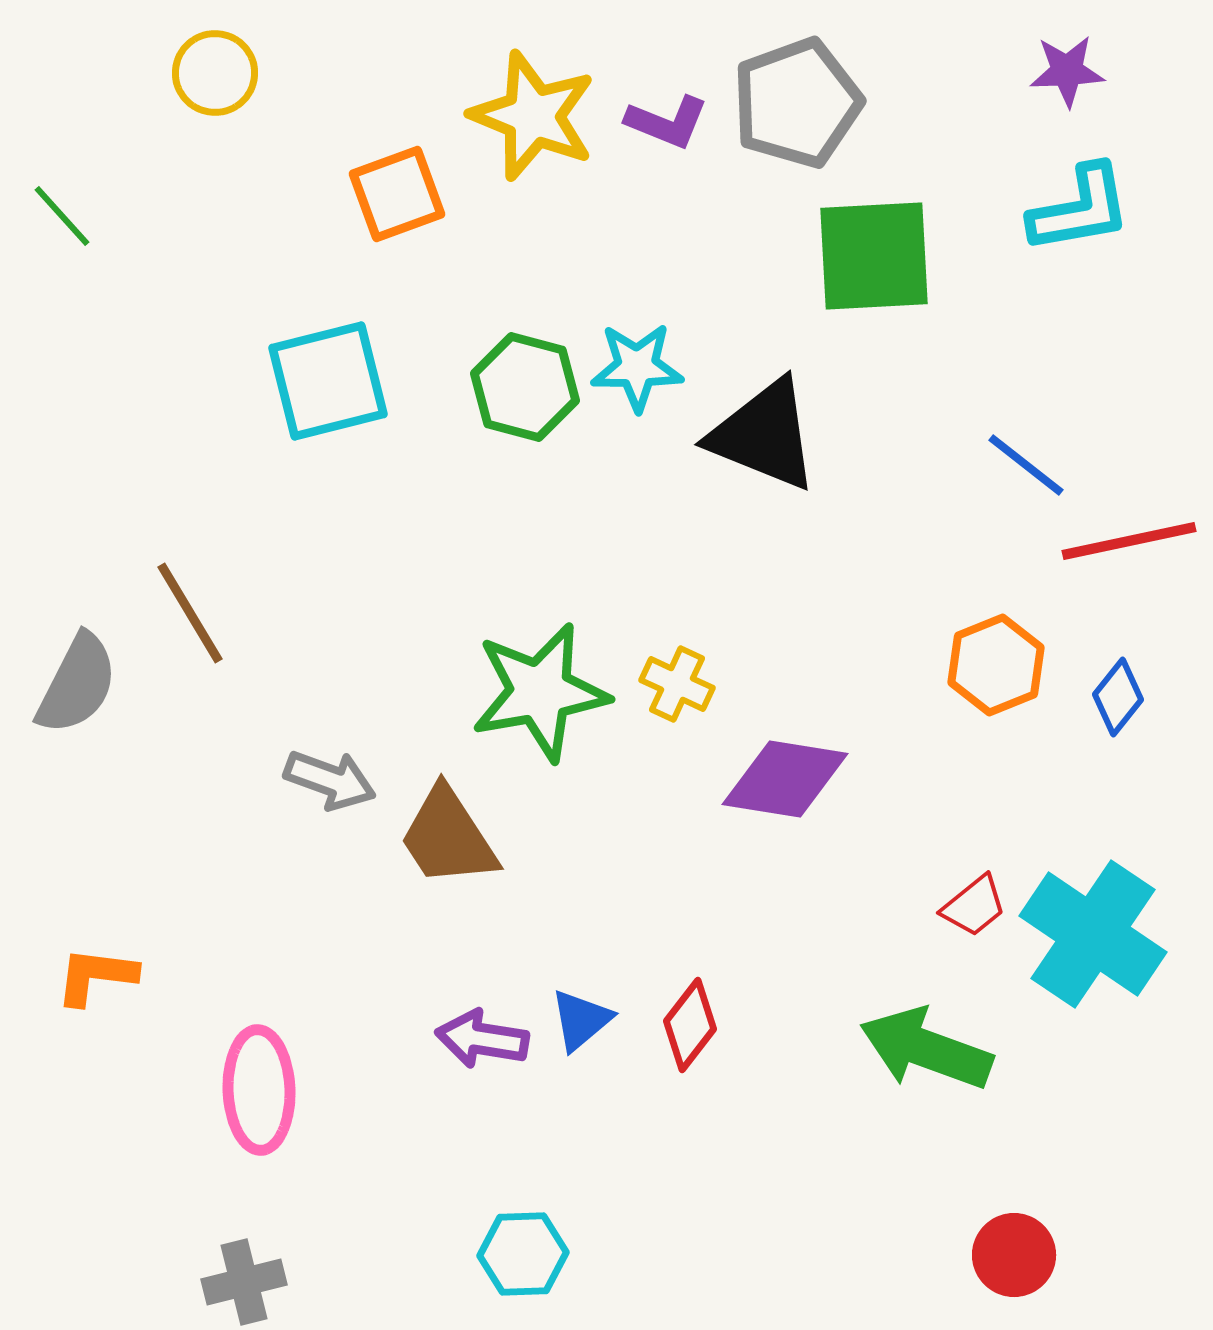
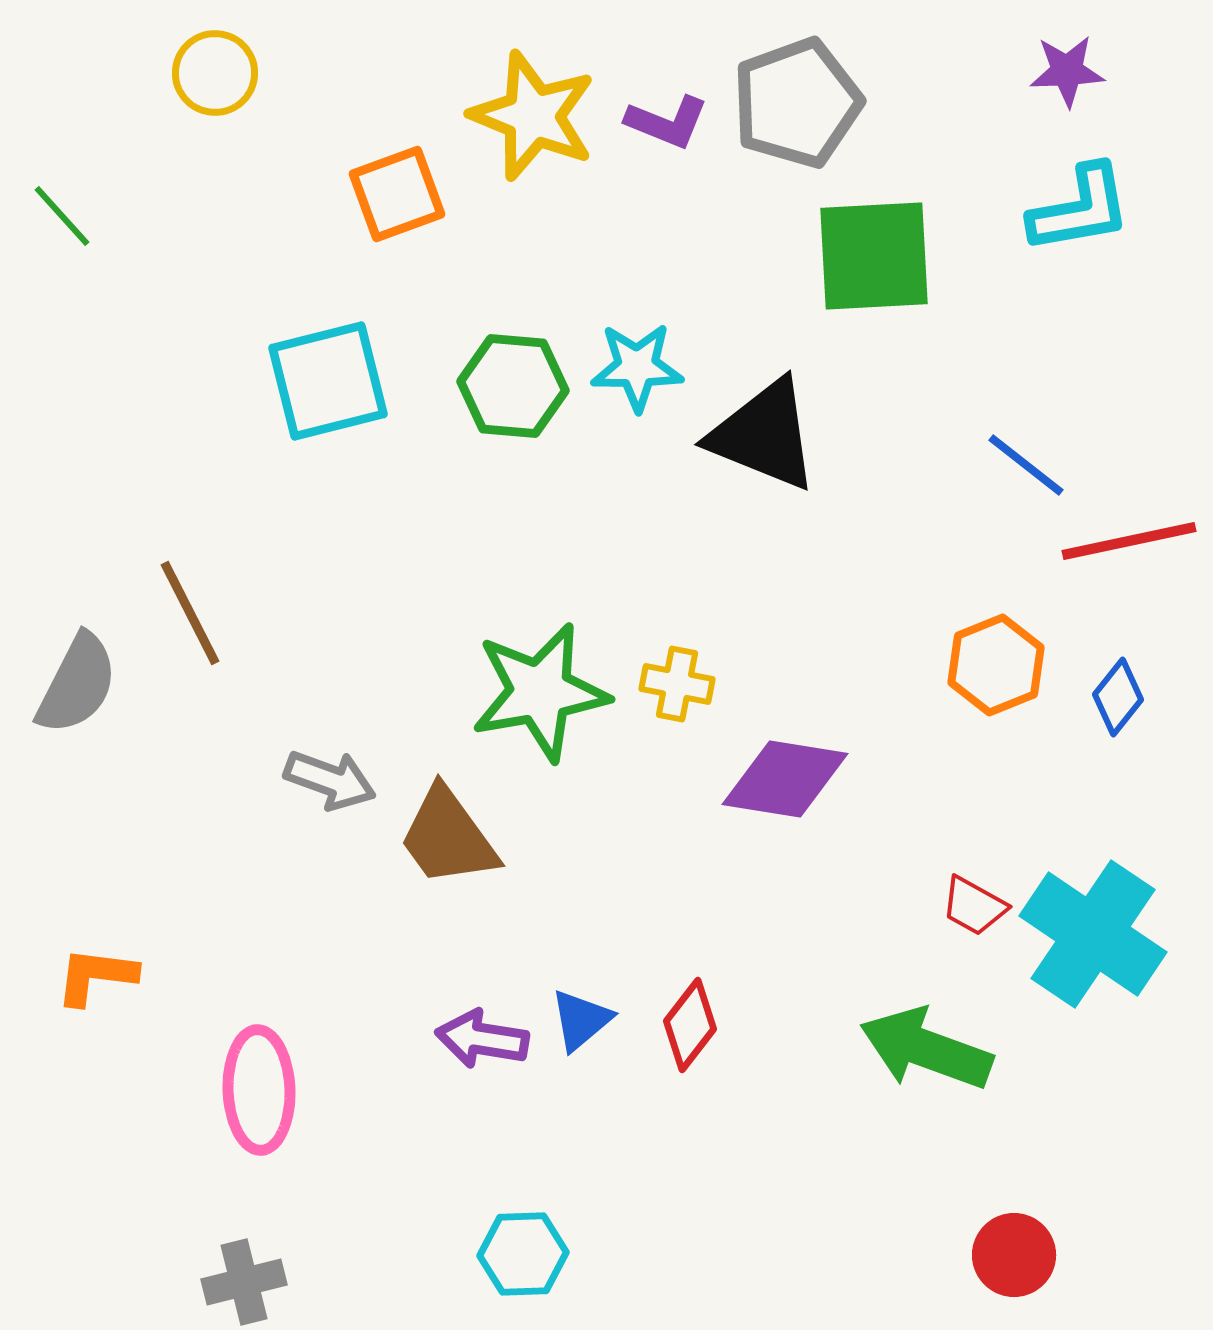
green hexagon: moved 12 px left, 1 px up; rotated 10 degrees counterclockwise
brown line: rotated 4 degrees clockwise
yellow cross: rotated 14 degrees counterclockwise
brown trapezoid: rotated 3 degrees counterclockwise
red trapezoid: rotated 68 degrees clockwise
